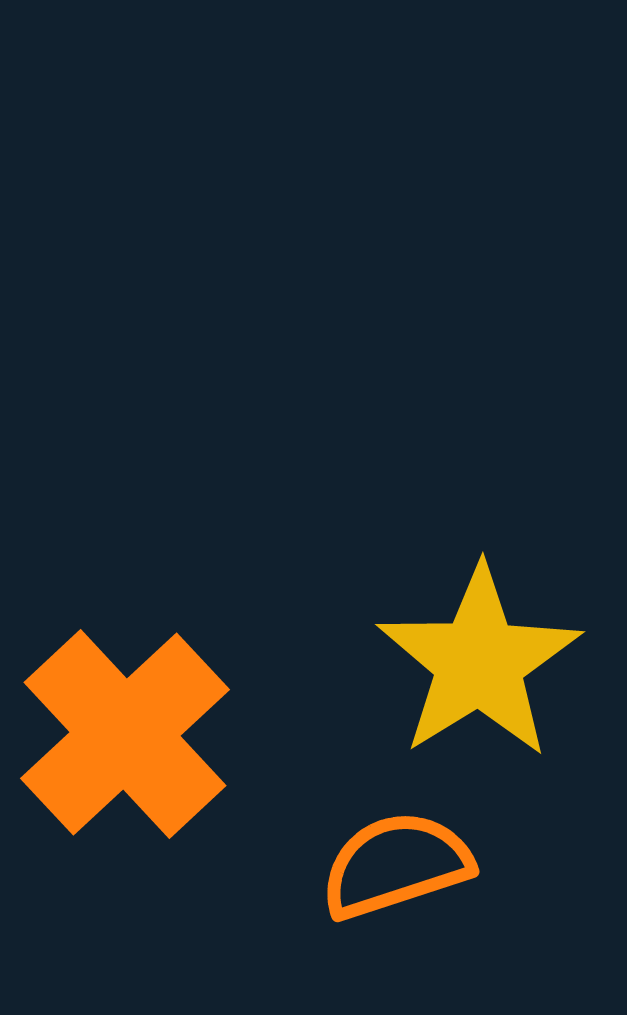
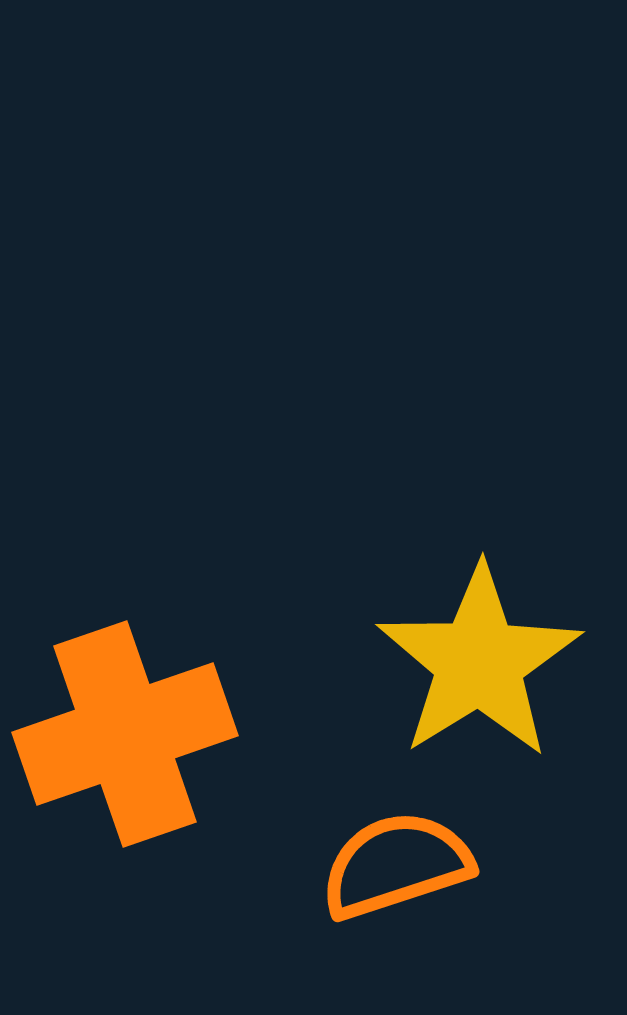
orange cross: rotated 24 degrees clockwise
